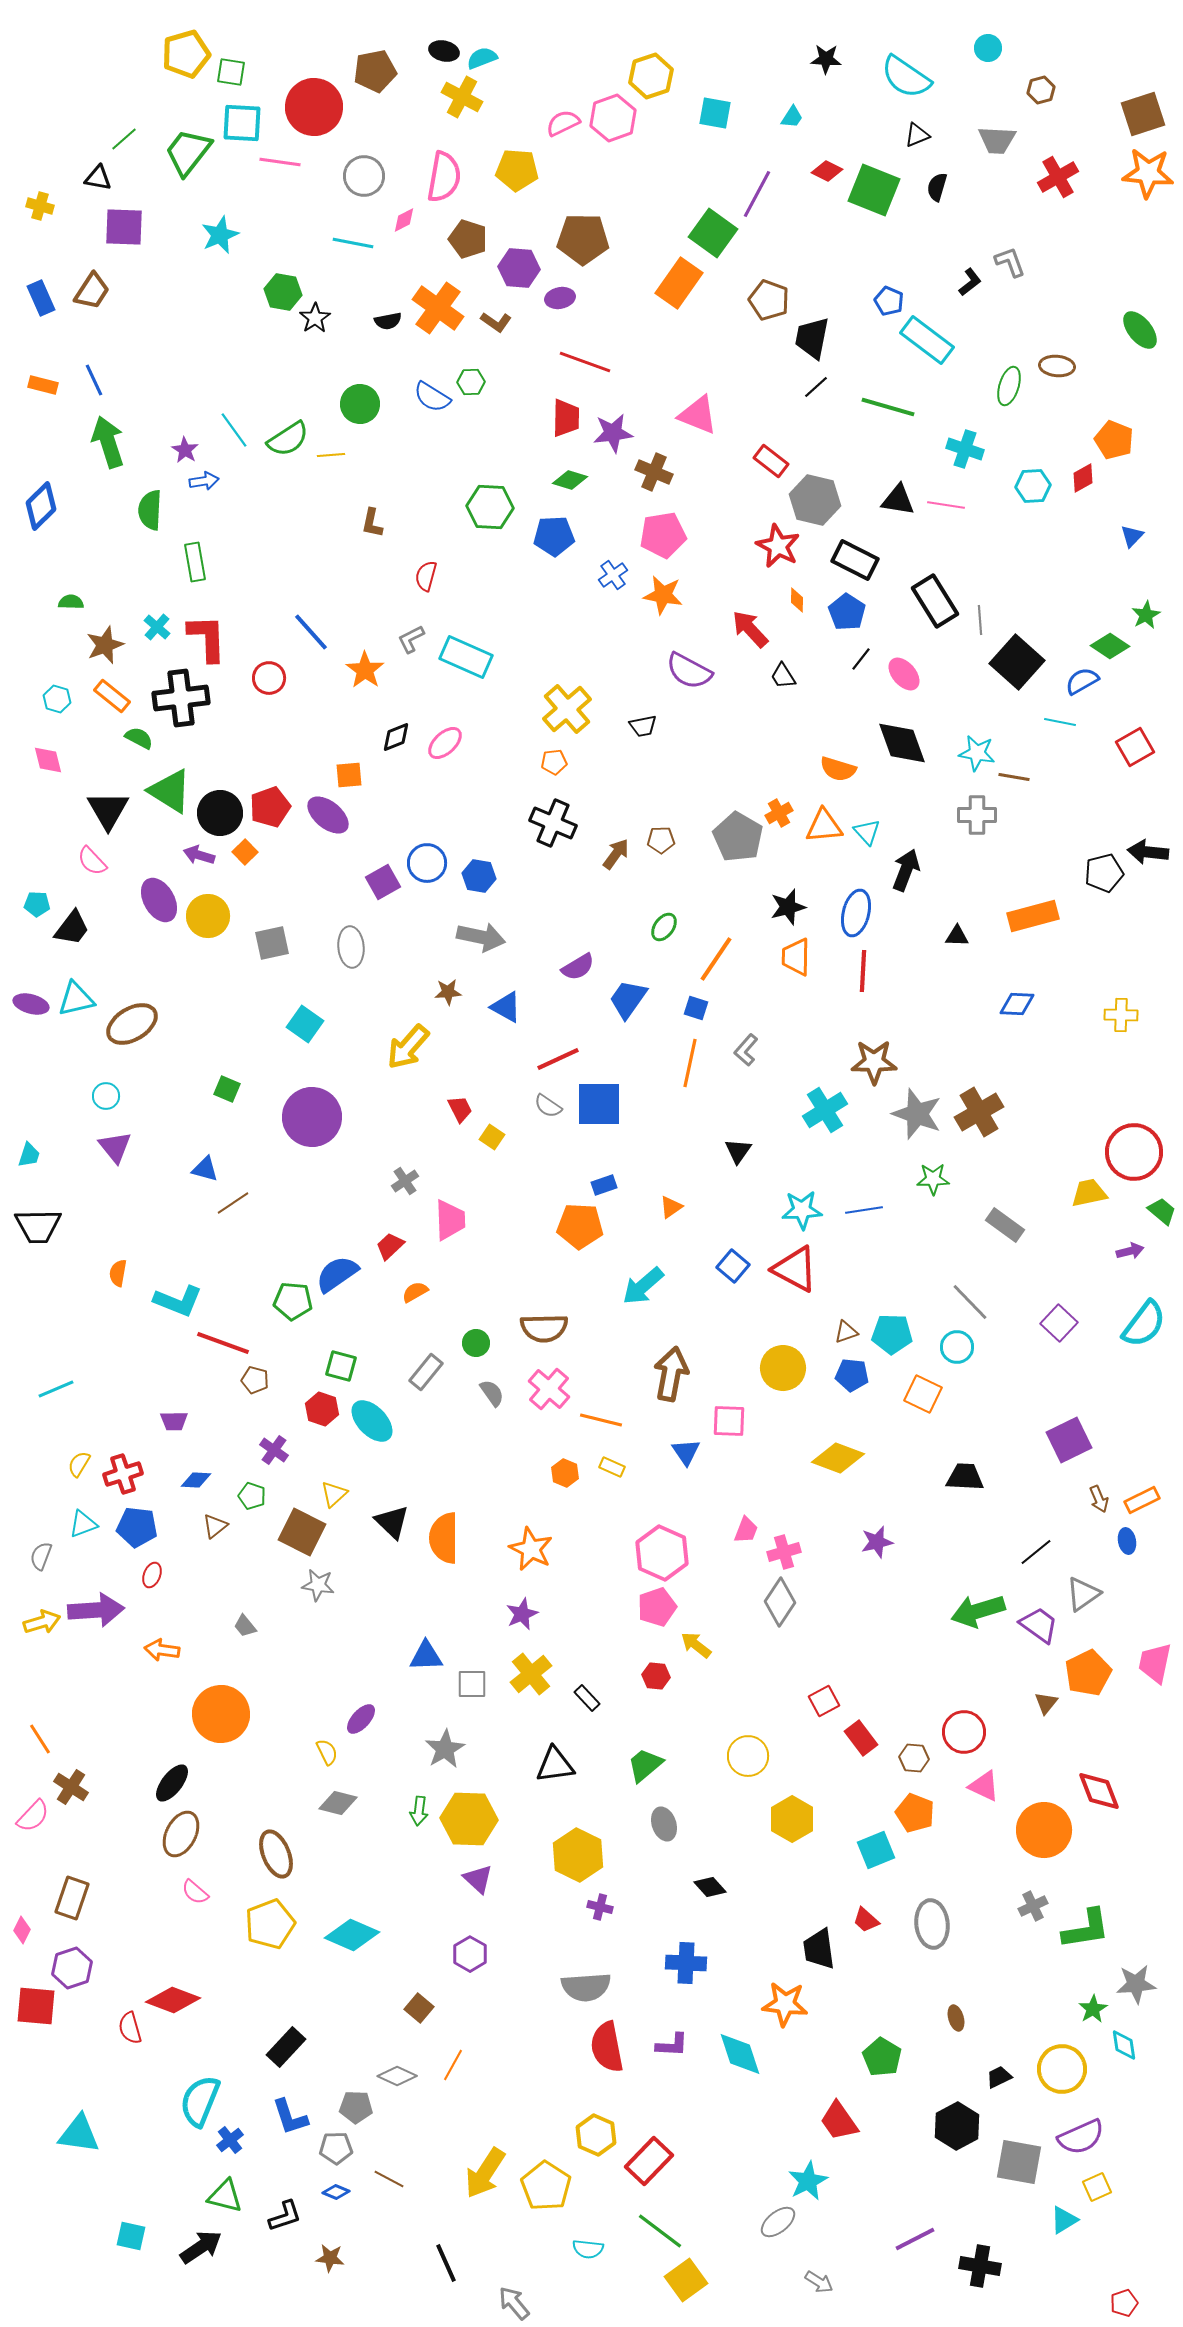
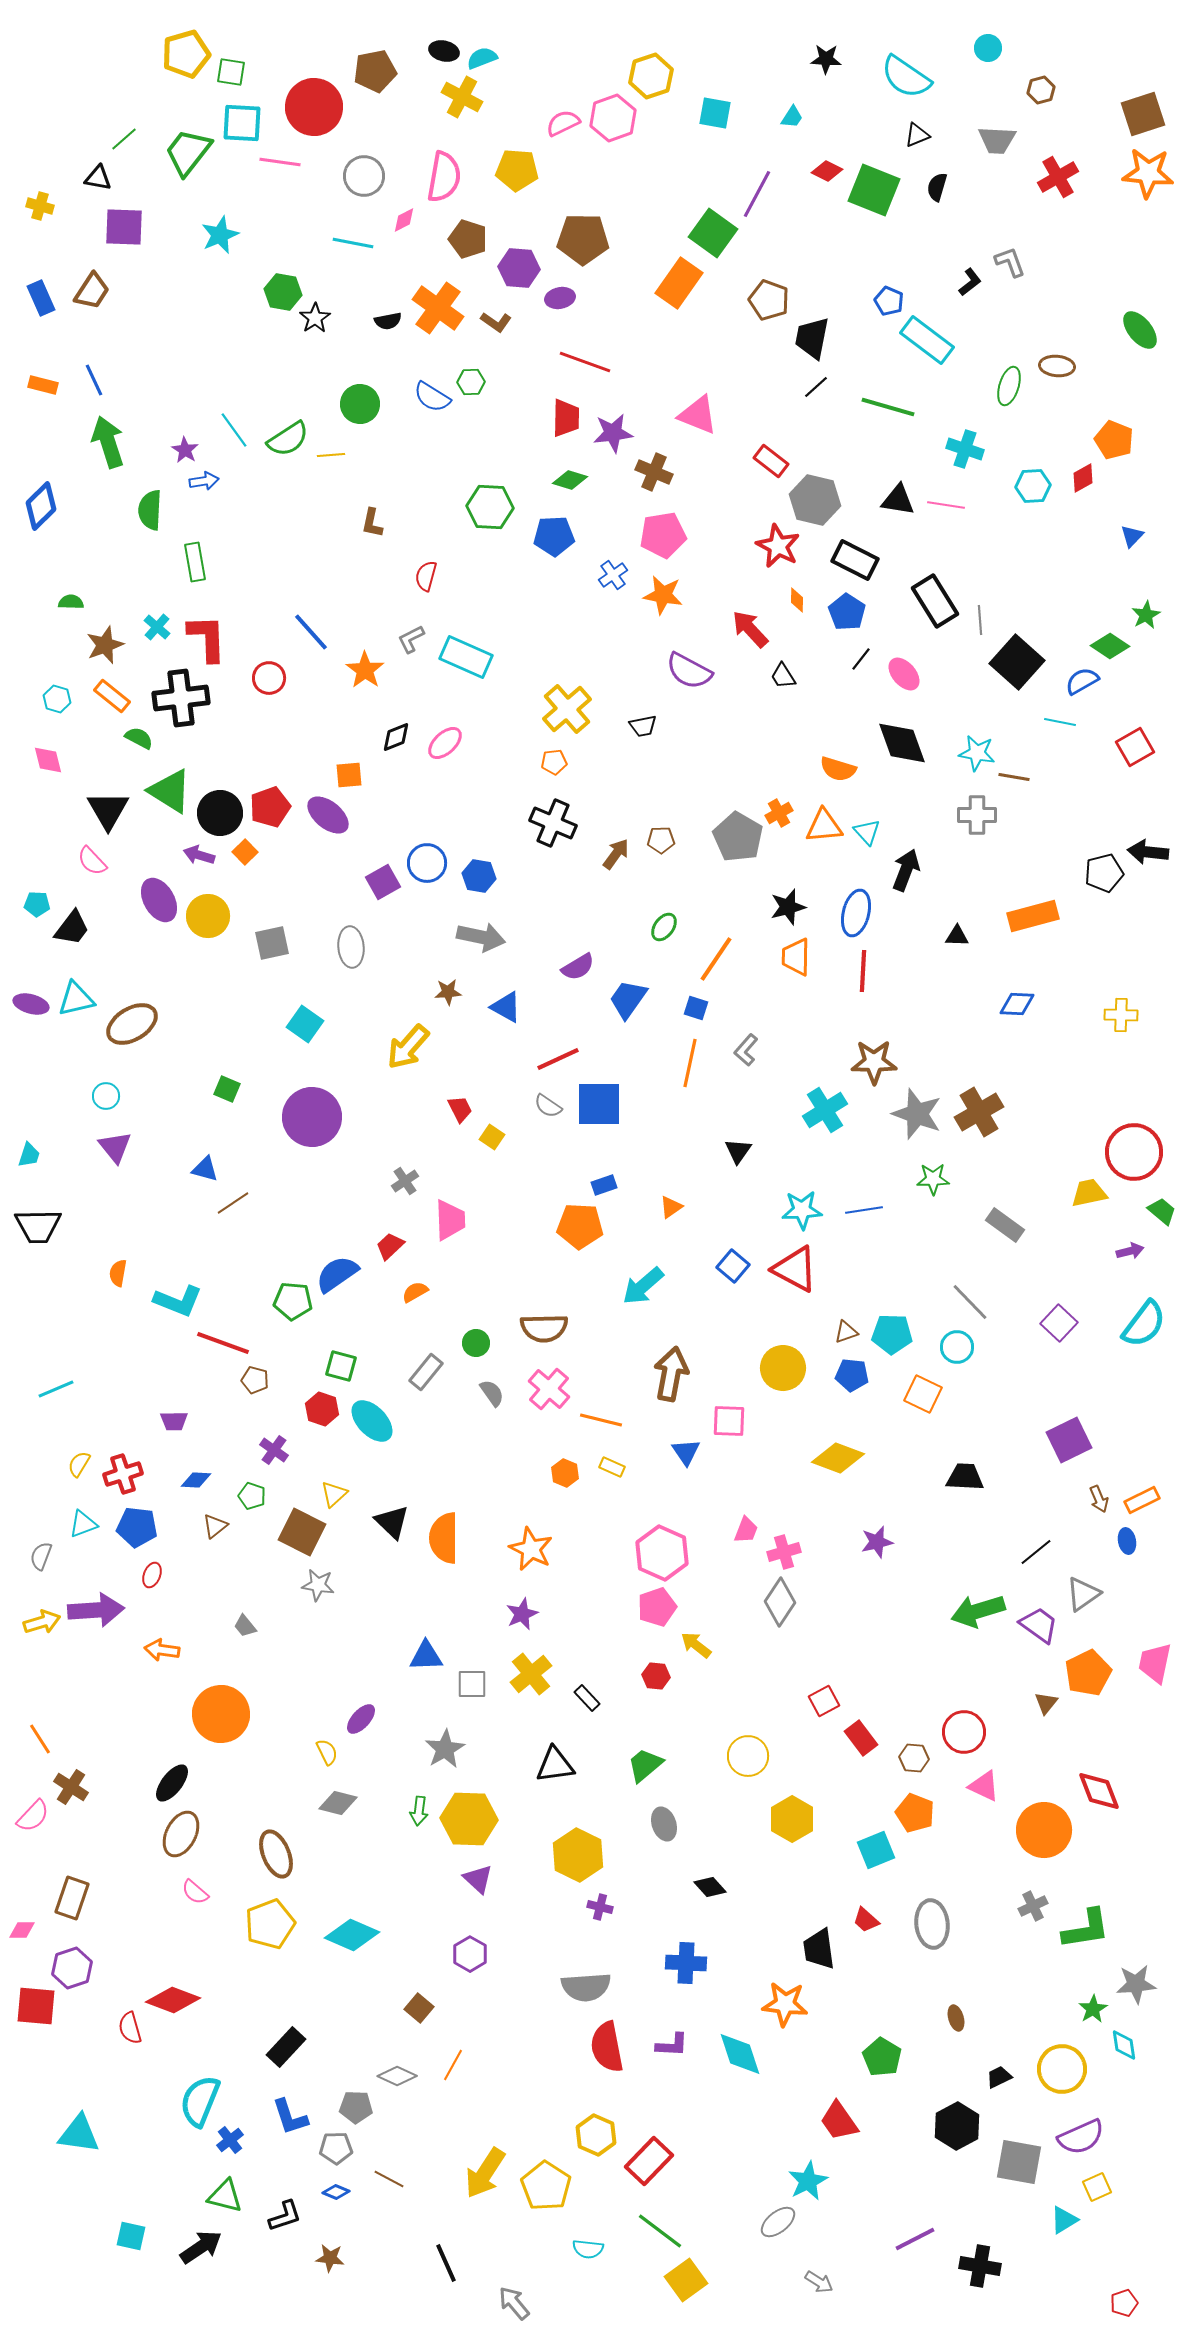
pink diamond at (22, 1930): rotated 64 degrees clockwise
